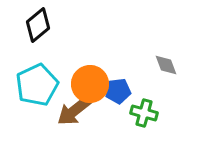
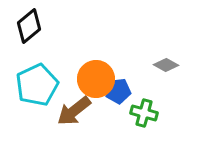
black diamond: moved 9 px left, 1 px down
gray diamond: rotated 40 degrees counterclockwise
orange circle: moved 6 px right, 5 px up
